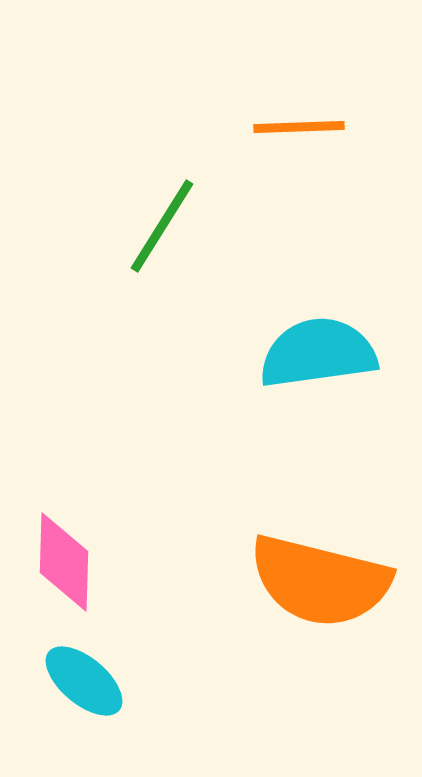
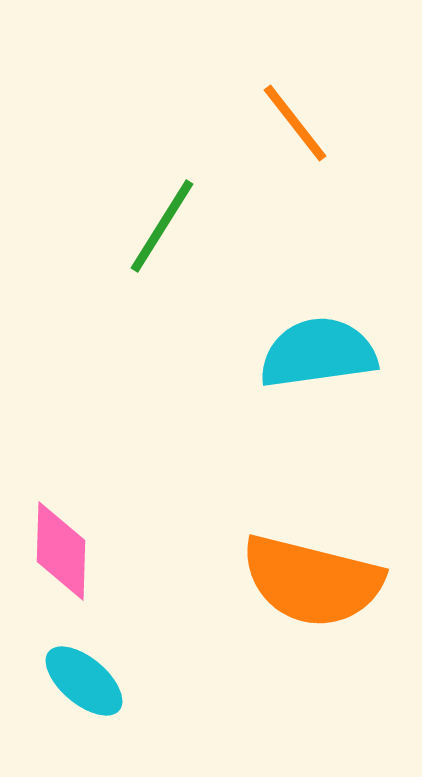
orange line: moved 4 px left, 4 px up; rotated 54 degrees clockwise
pink diamond: moved 3 px left, 11 px up
orange semicircle: moved 8 px left
